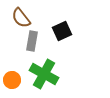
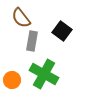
black square: rotated 30 degrees counterclockwise
